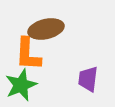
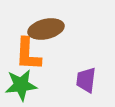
purple trapezoid: moved 2 px left, 1 px down
green star: rotated 16 degrees clockwise
